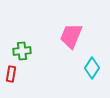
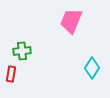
pink trapezoid: moved 15 px up
